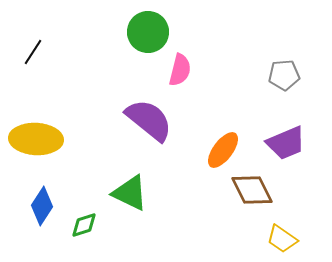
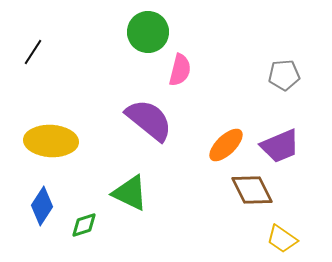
yellow ellipse: moved 15 px right, 2 px down
purple trapezoid: moved 6 px left, 3 px down
orange ellipse: moved 3 px right, 5 px up; rotated 9 degrees clockwise
